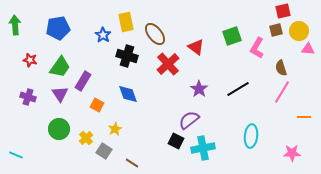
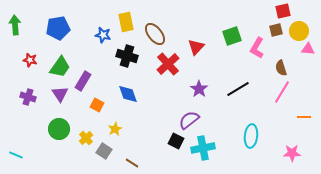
blue star: rotated 21 degrees counterclockwise
red triangle: rotated 36 degrees clockwise
